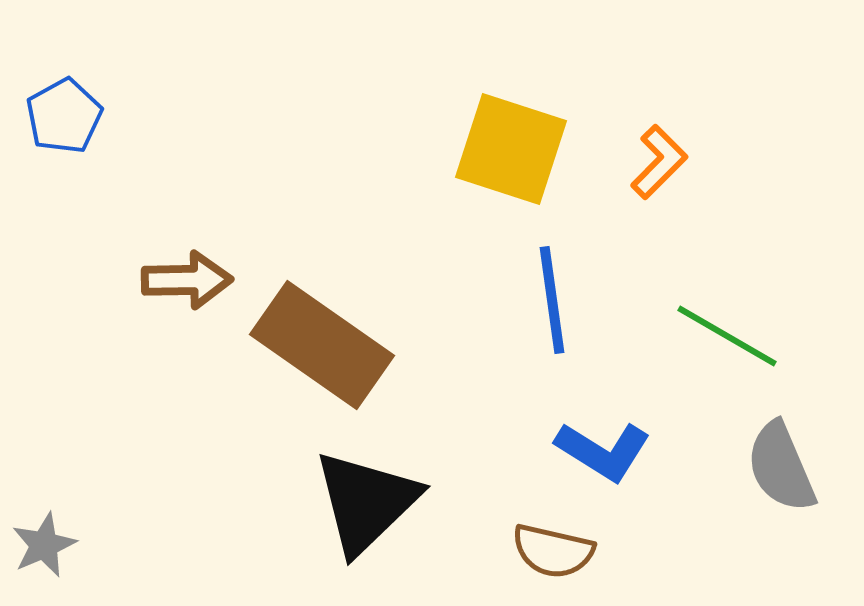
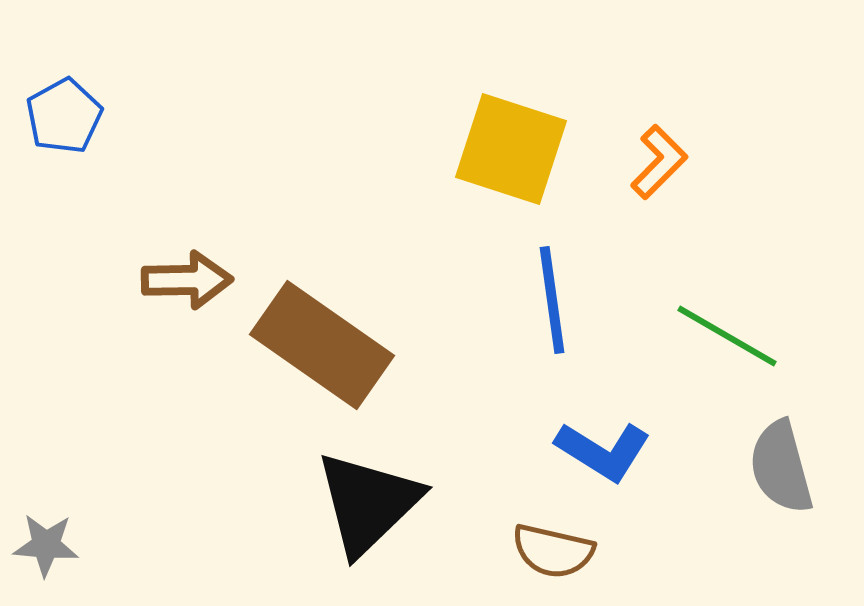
gray semicircle: rotated 8 degrees clockwise
black triangle: moved 2 px right, 1 px down
gray star: moved 2 px right; rotated 28 degrees clockwise
